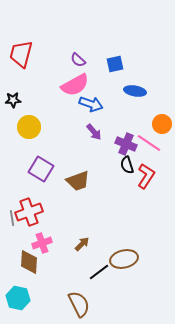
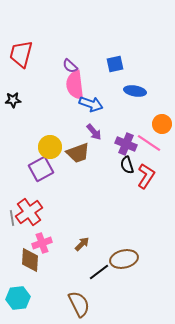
purple semicircle: moved 8 px left, 6 px down
pink semicircle: rotated 112 degrees clockwise
yellow circle: moved 21 px right, 20 px down
purple square: rotated 30 degrees clockwise
brown trapezoid: moved 28 px up
red cross: rotated 16 degrees counterclockwise
brown diamond: moved 1 px right, 2 px up
cyan hexagon: rotated 20 degrees counterclockwise
